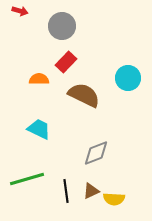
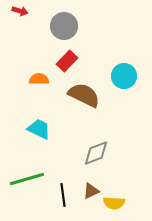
gray circle: moved 2 px right
red rectangle: moved 1 px right, 1 px up
cyan circle: moved 4 px left, 2 px up
black line: moved 3 px left, 4 px down
yellow semicircle: moved 4 px down
